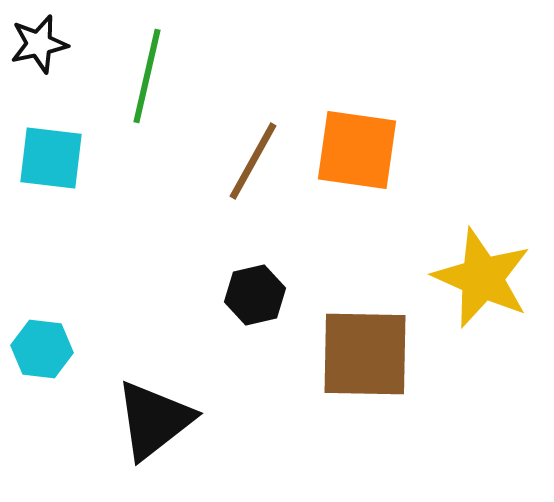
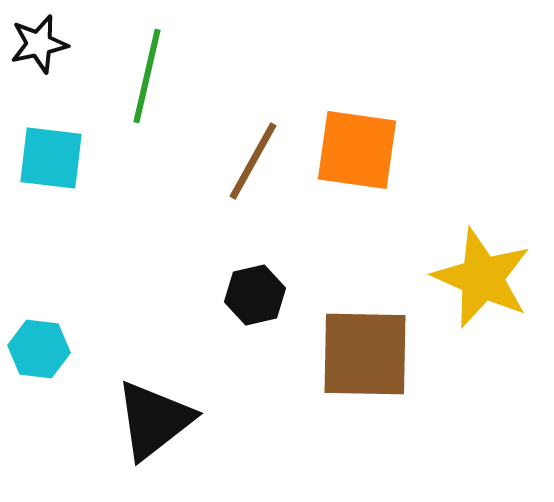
cyan hexagon: moved 3 px left
